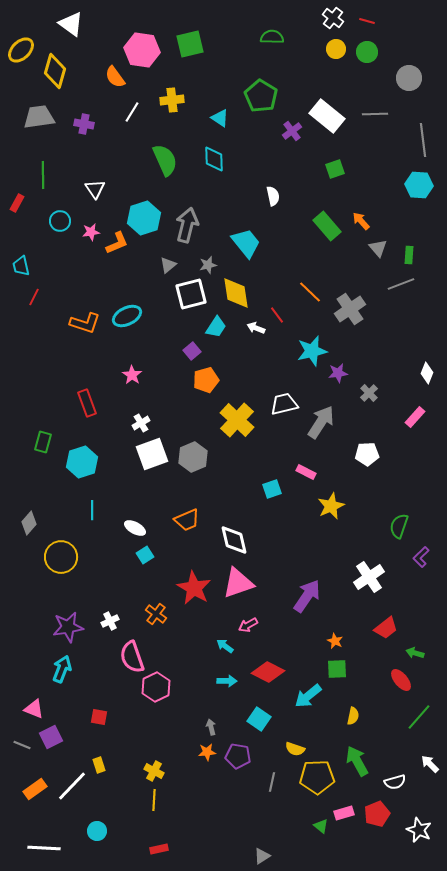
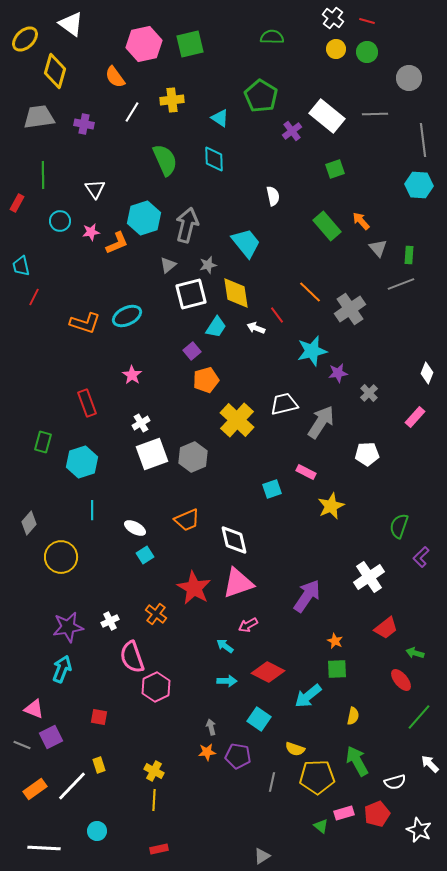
yellow ellipse at (21, 50): moved 4 px right, 11 px up
pink hexagon at (142, 50): moved 2 px right, 6 px up; rotated 20 degrees counterclockwise
